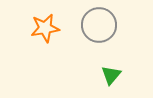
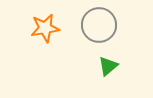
green triangle: moved 3 px left, 9 px up; rotated 10 degrees clockwise
